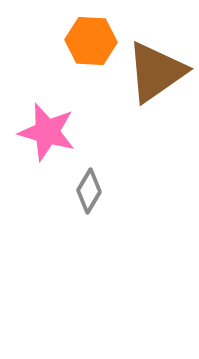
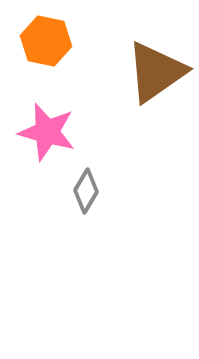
orange hexagon: moved 45 px left; rotated 9 degrees clockwise
gray diamond: moved 3 px left
